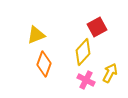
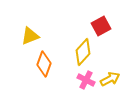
red square: moved 4 px right, 1 px up
yellow triangle: moved 6 px left, 1 px down
yellow arrow: moved 6 px down; rotated 36 degrees clockwise
